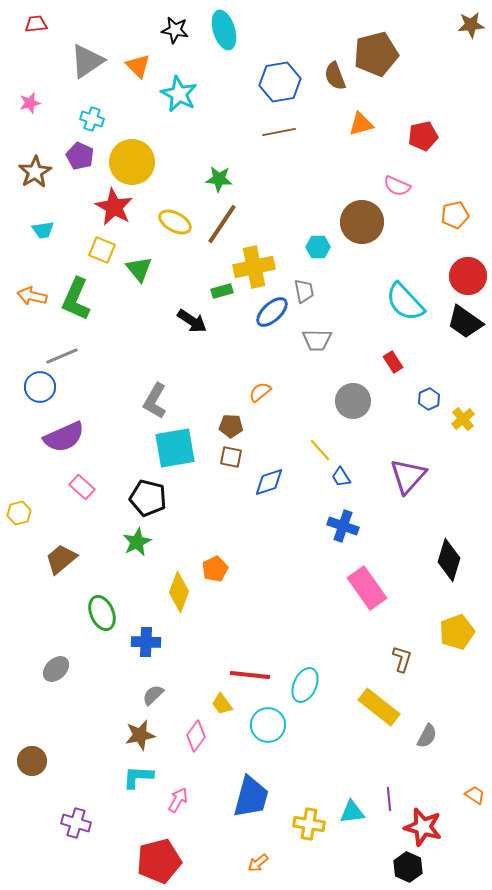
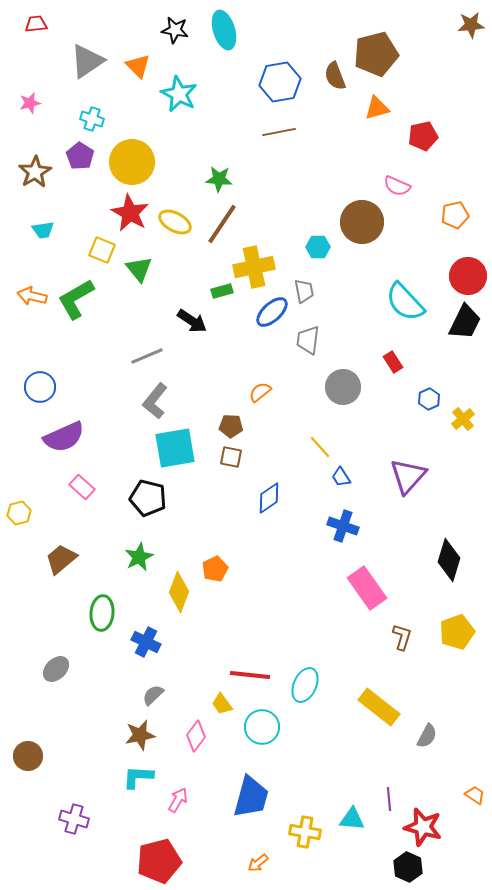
orange triangle at (361, 124): moved 16 px right, 16 px up
purple pentagon at (80, 156): rotated 8 degrees clockwise
red star at (114, 207): moved 16 px right, 6 px down
green L-shape at (76, 299): rotated 36 degrees clockwise
black trapezoid at (465, 322): rotated 99 degrees counterclockwise
gray trapezoid at (317, 340): moved 9 px left; rotated 96 degrees clockwise
gray line at (62, 356): moved 85 px right
gray L-shape at (155, 401): rotated 9 degrees clockwise
gray circle at (353, 401): moved 10 px left, 14 px up
yellow line at (320, 450): moved 3 px up
blue diamond at (269, 482): moved 16 px down; rotated 16 degrees counterclockwise
green star at (137, 542): moved 2 px right, 15 px down
green ellipse at (102, 613): rotated 28 degrees clockwise
blue cross at (146, 642): rotated 24 degrees clockwise
brown L-shape at (402, 659): moved 22 px up
cyan circle at (268, 725): moved 6 px left, 2 px down
brown circle at (32, 761): moved 4 px left, 5 px up
cyan triangle at (352, 812): moved 7 px down; rotated 12 degrees clockwise
purple cross at (76, 823): moved 2 px left, 4 px up
yellow cross at (309, 824): moved 4 px left, 8 px down
